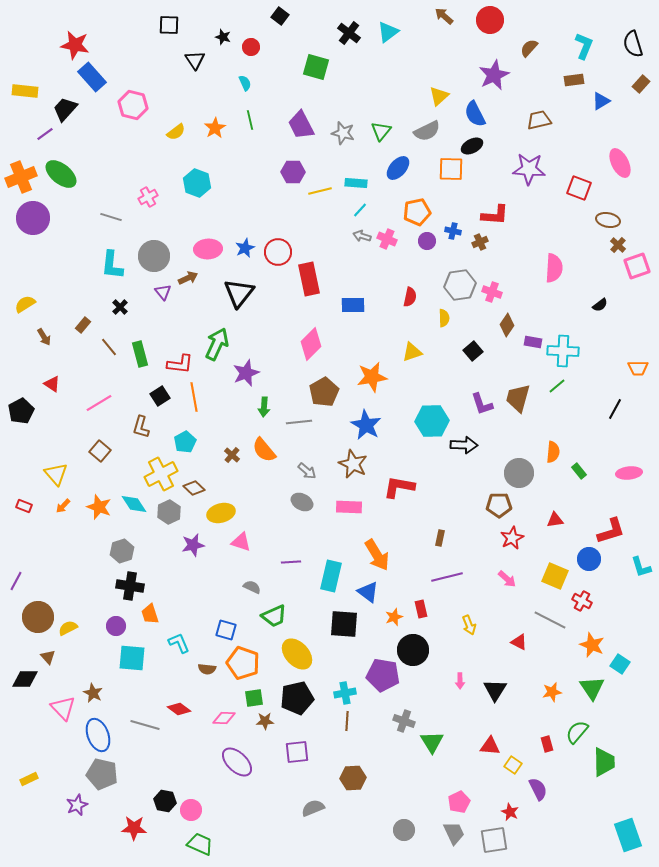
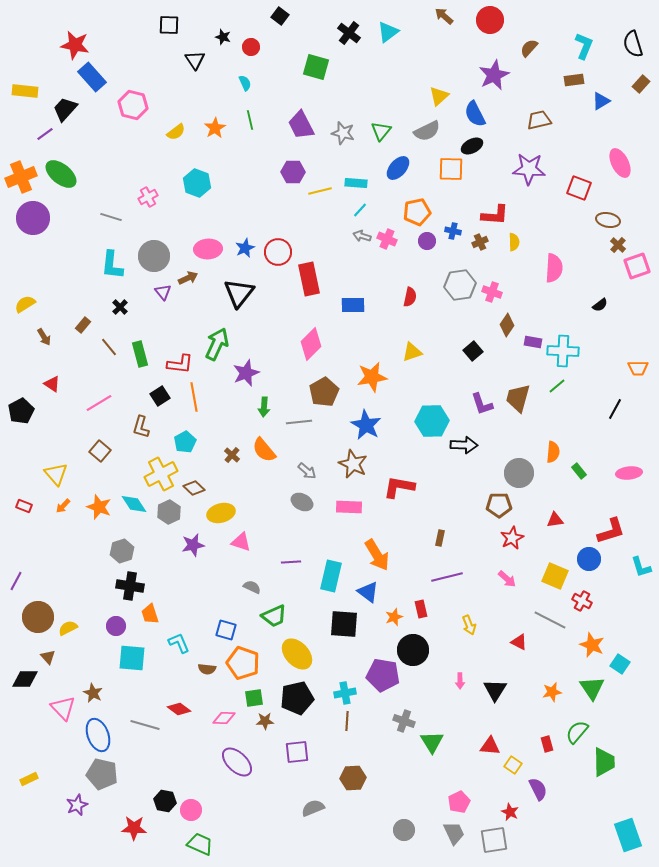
yellow semicircle at (444, 318): moved 70 px right, 76 px up
